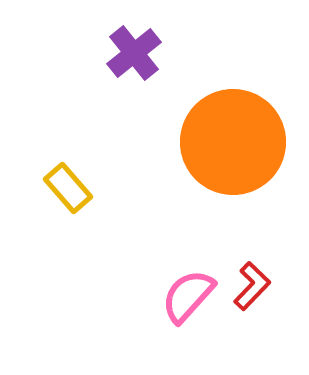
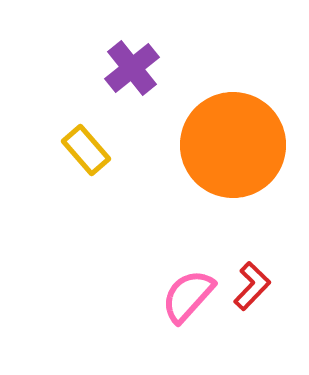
purple cross: moved 2 px left, 15 px down
orange circle: moved 3 px down
yellow rectangle: moved 18 px right, 38 px up
